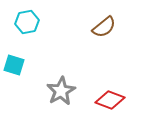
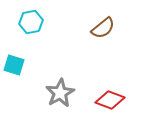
cyan hexagon: moved 4 px right
brown semicircle: moved 1 px left, 1 px down
gray star: moved 1 px left, 2 px down
